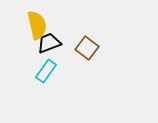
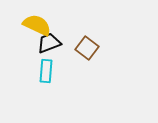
yellow semicircle: rotated 52 degrees counterclockwise
cyan rectangle: rotated 30 degrees counterclockwise
